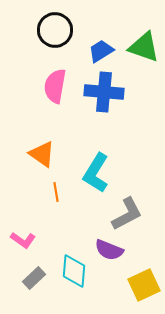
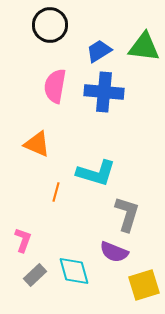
black circle: moved 5 px left, 5 px up
green triangle: rotated 12 degrees counterclockwise
blue trapezoid: moved 2 px left
orange triangle: moved 5 px left, 10 px up; rotated 12 degrees counterclockwise
cyan L-shape: rotated 105 degrees counterclockwise
orange line: rotated 24 degrees clockwise
gray L-shape: rotated 45 degrees counterclockwise
pink L-shape: rotated 105 degrees counterclockwise
purple semicircle: moved 5 px right, 2 px down
cyan diamond: rotated 20 degrees counterclockwise
gray rectangle: moved 1 px right, 3 px up
yellow square: rotated 8 degrees clockwise
